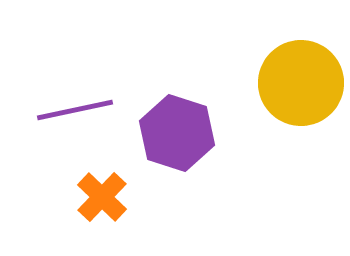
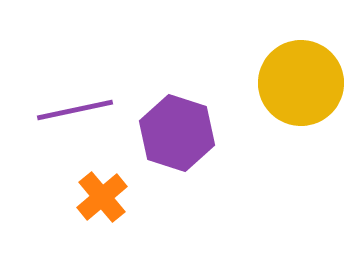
orange cross: rotated 6 degrees clockwise
